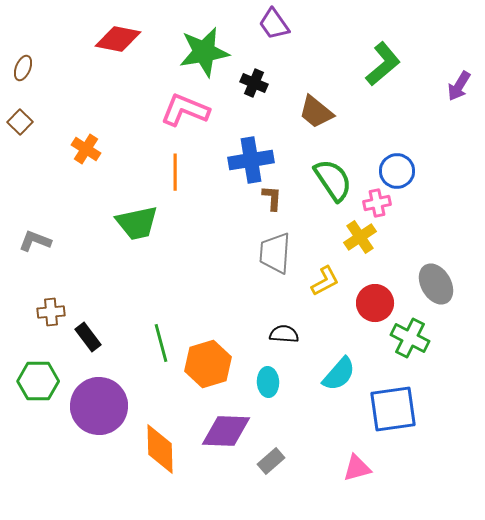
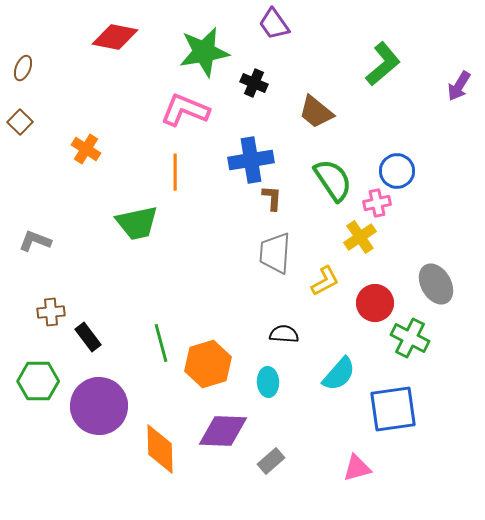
red diamond: moved 3 px left, 2 px up
purple diamond: moved 3 px left
